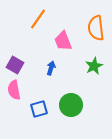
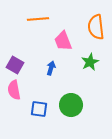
orange line: rotated 50 degrees clockwise
orange semicircle: moved 1 px up
green star: moved 4 px left, 4 px up
blue square: rotated 24 degrees clockwise
